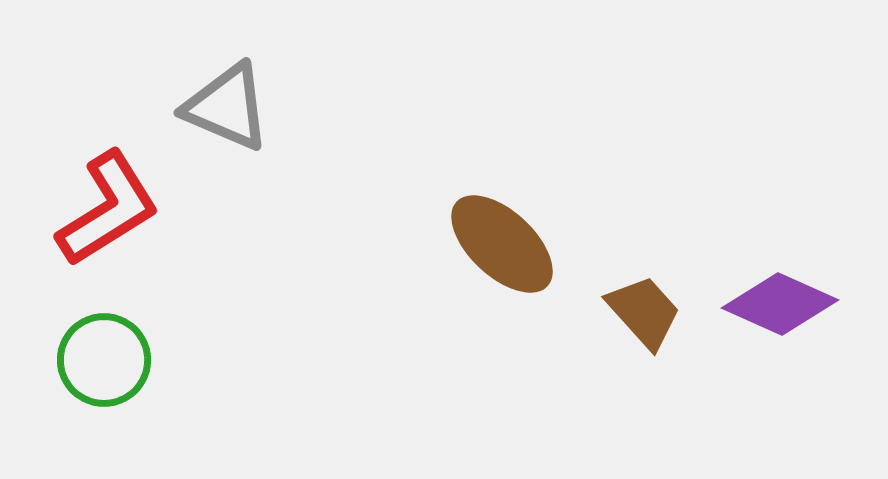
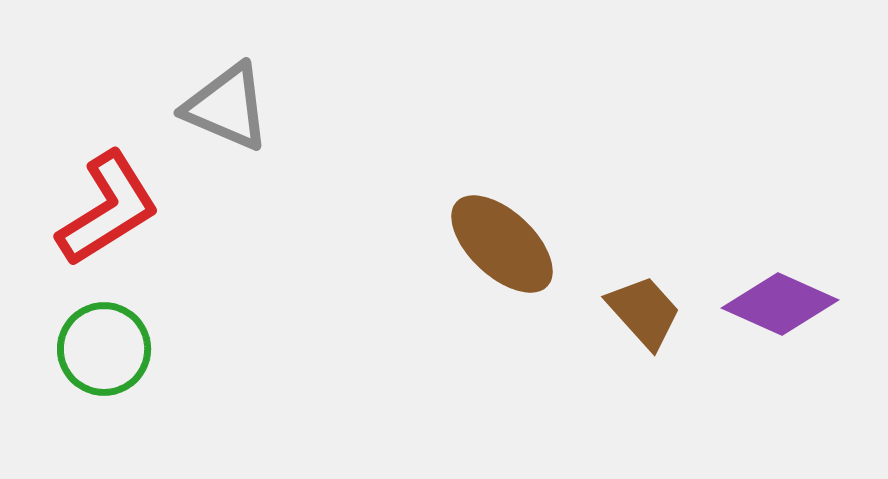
green circle: moved 11 px up
